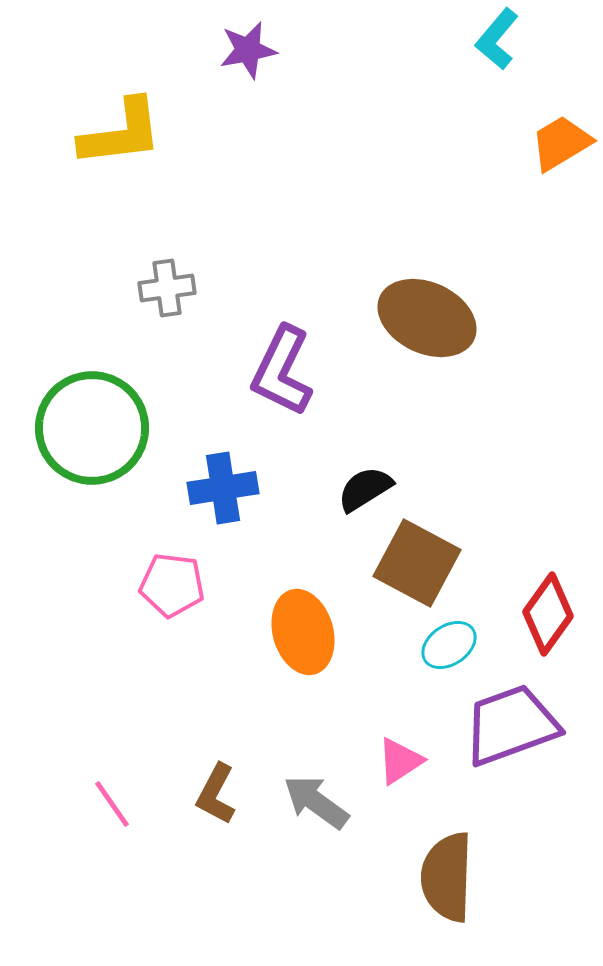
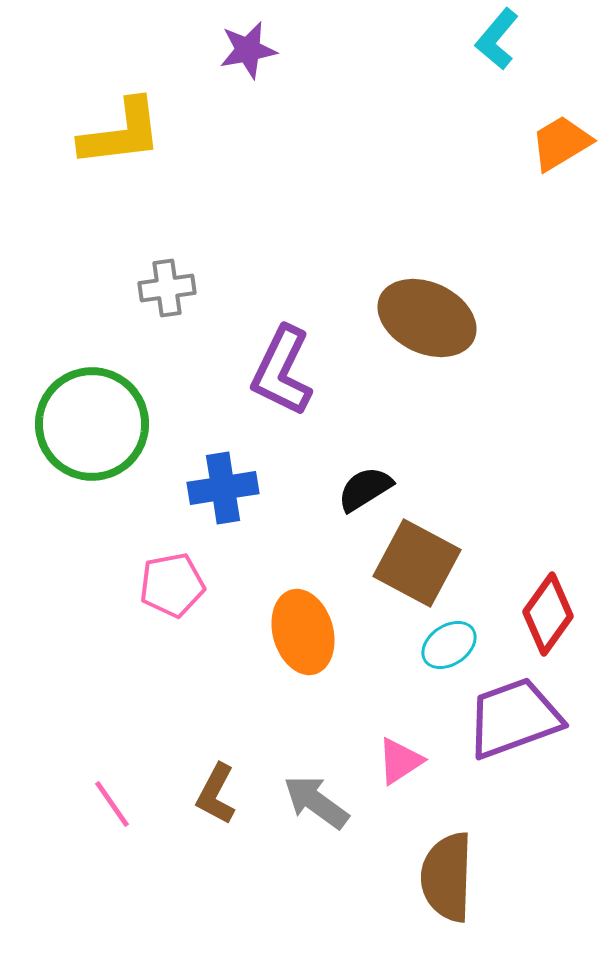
green circle: moved 4 px up
pink pentagon: rotated 18 degrees counterclockwise
purple trapezoid: moved 3 px right, 7 px up
